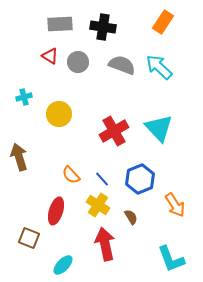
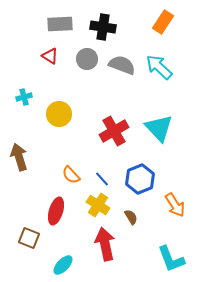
gray circle: moved 9 px right, 3 px up
